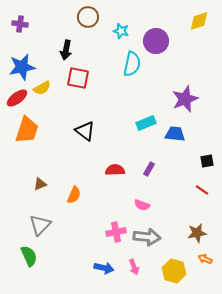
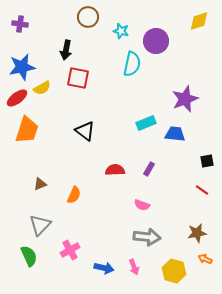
pink cross: moved 46 px left, 18 px down; rotated 18 degrees counterclockwise
